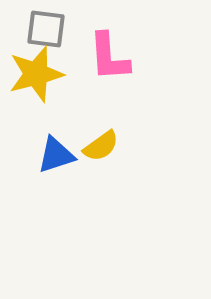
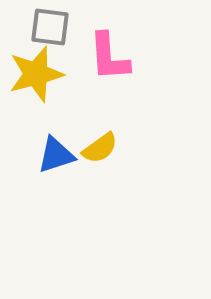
gray square: moved 4 px right, 2 px up
yellow semicircle: moved 1 px left, 2 px down
